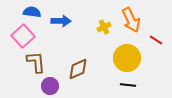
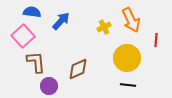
blue arrow: rotated 48 degrees counterclockwise
red line: rotated 64 degrees clockwise
purple circle: moved 1 px left
